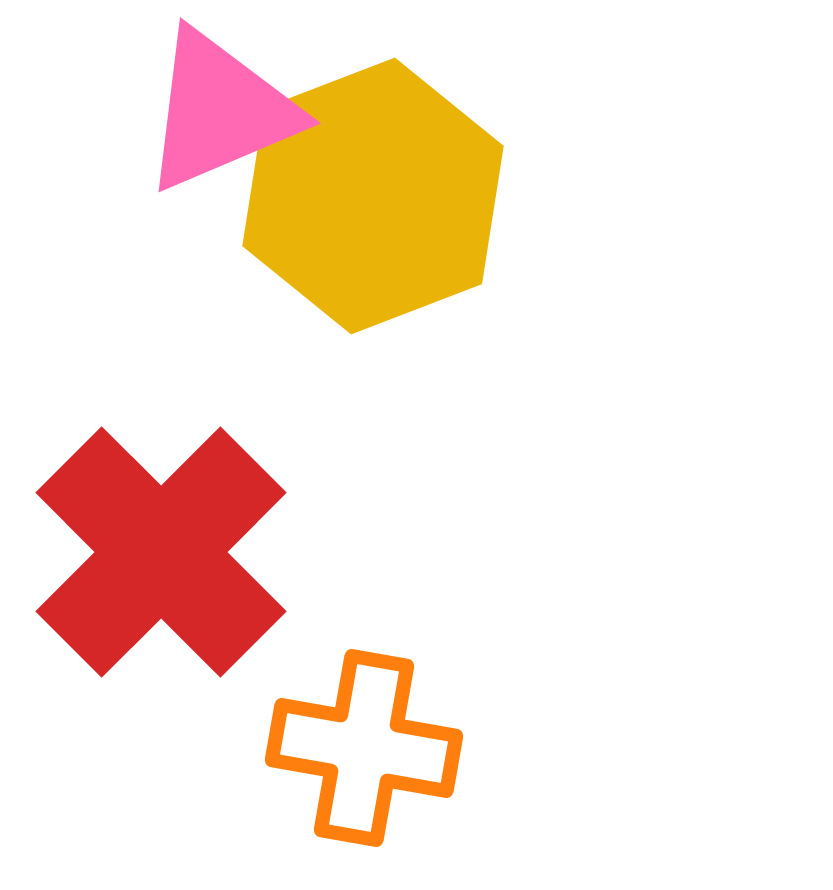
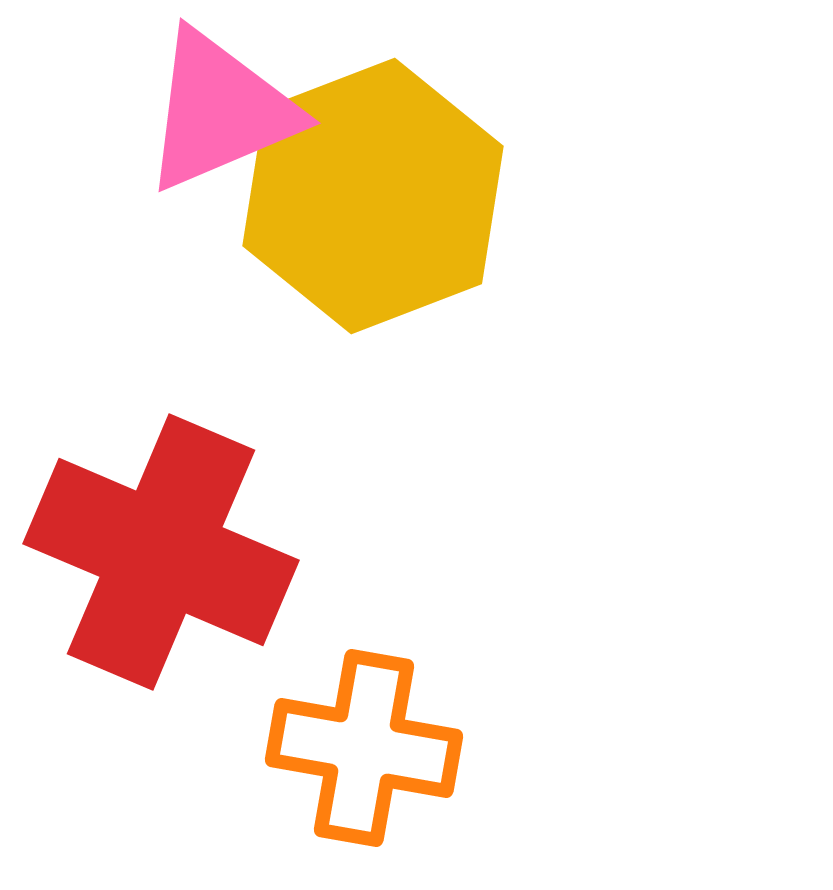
red cross: rotated 22 degrees counterclockwise
